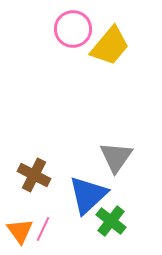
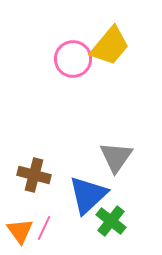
pink circle: moved 30 px down
brown cross: rotated 12 degrees counterclockwise
pink line: moved 1 px right, 1 px up
